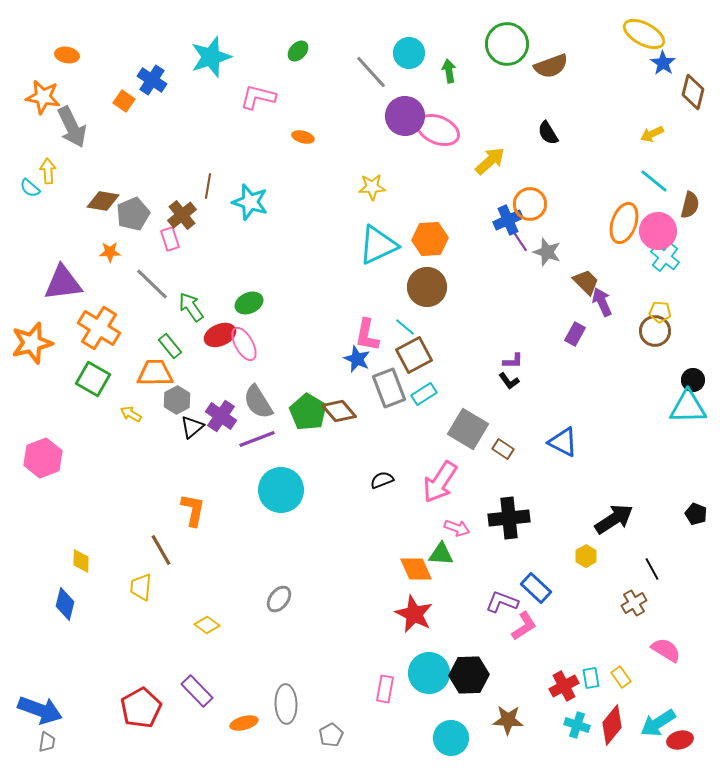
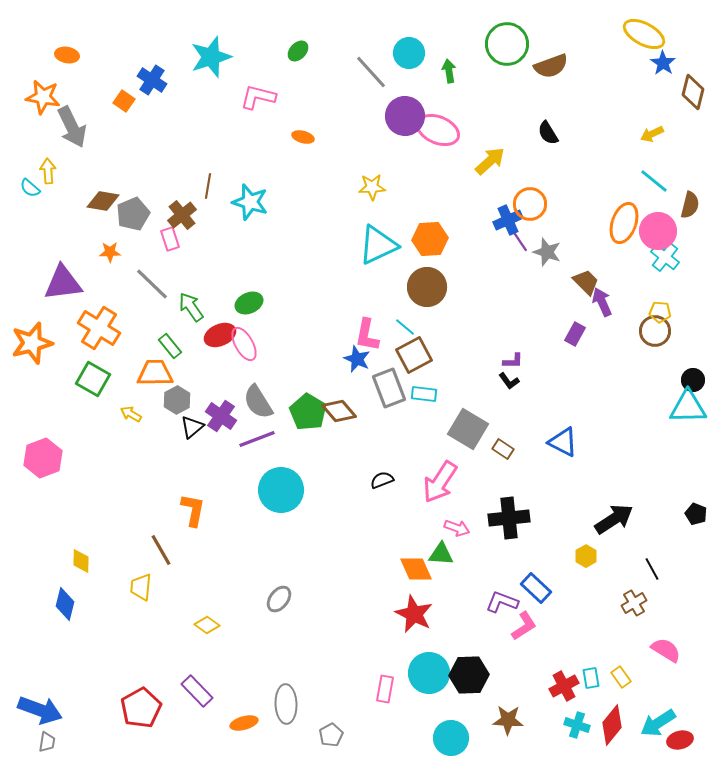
cyan rectangle at (424, 394): rotated 40 degrees clockwise
